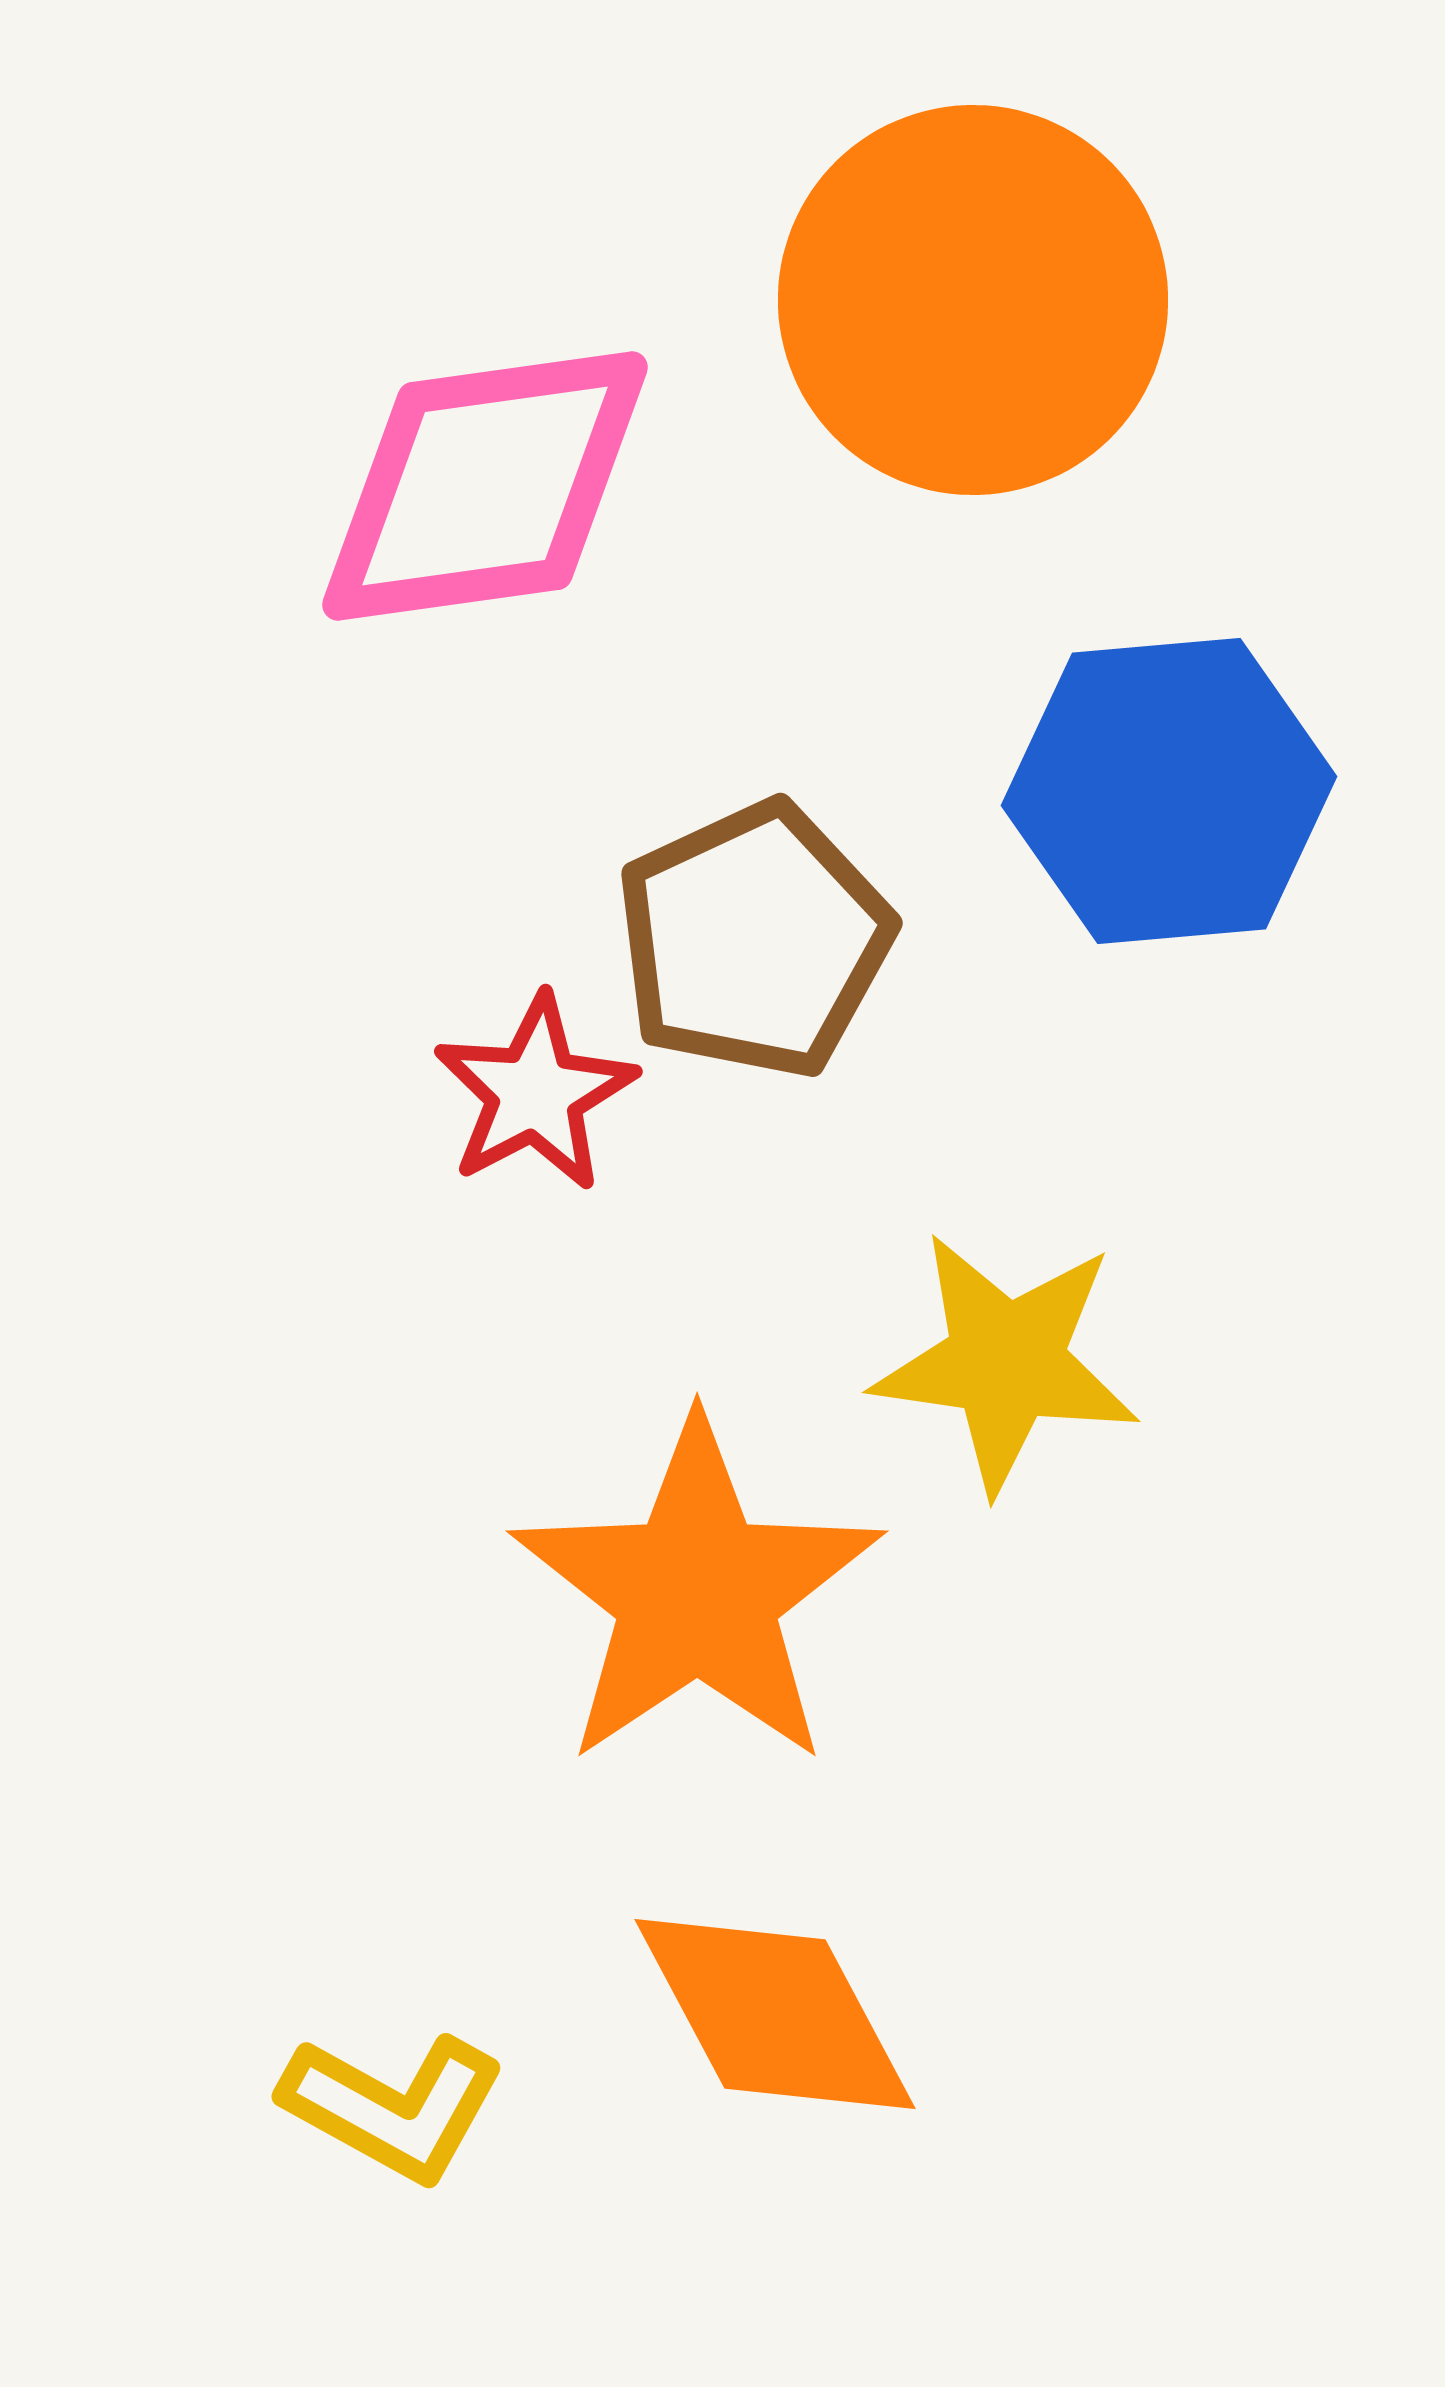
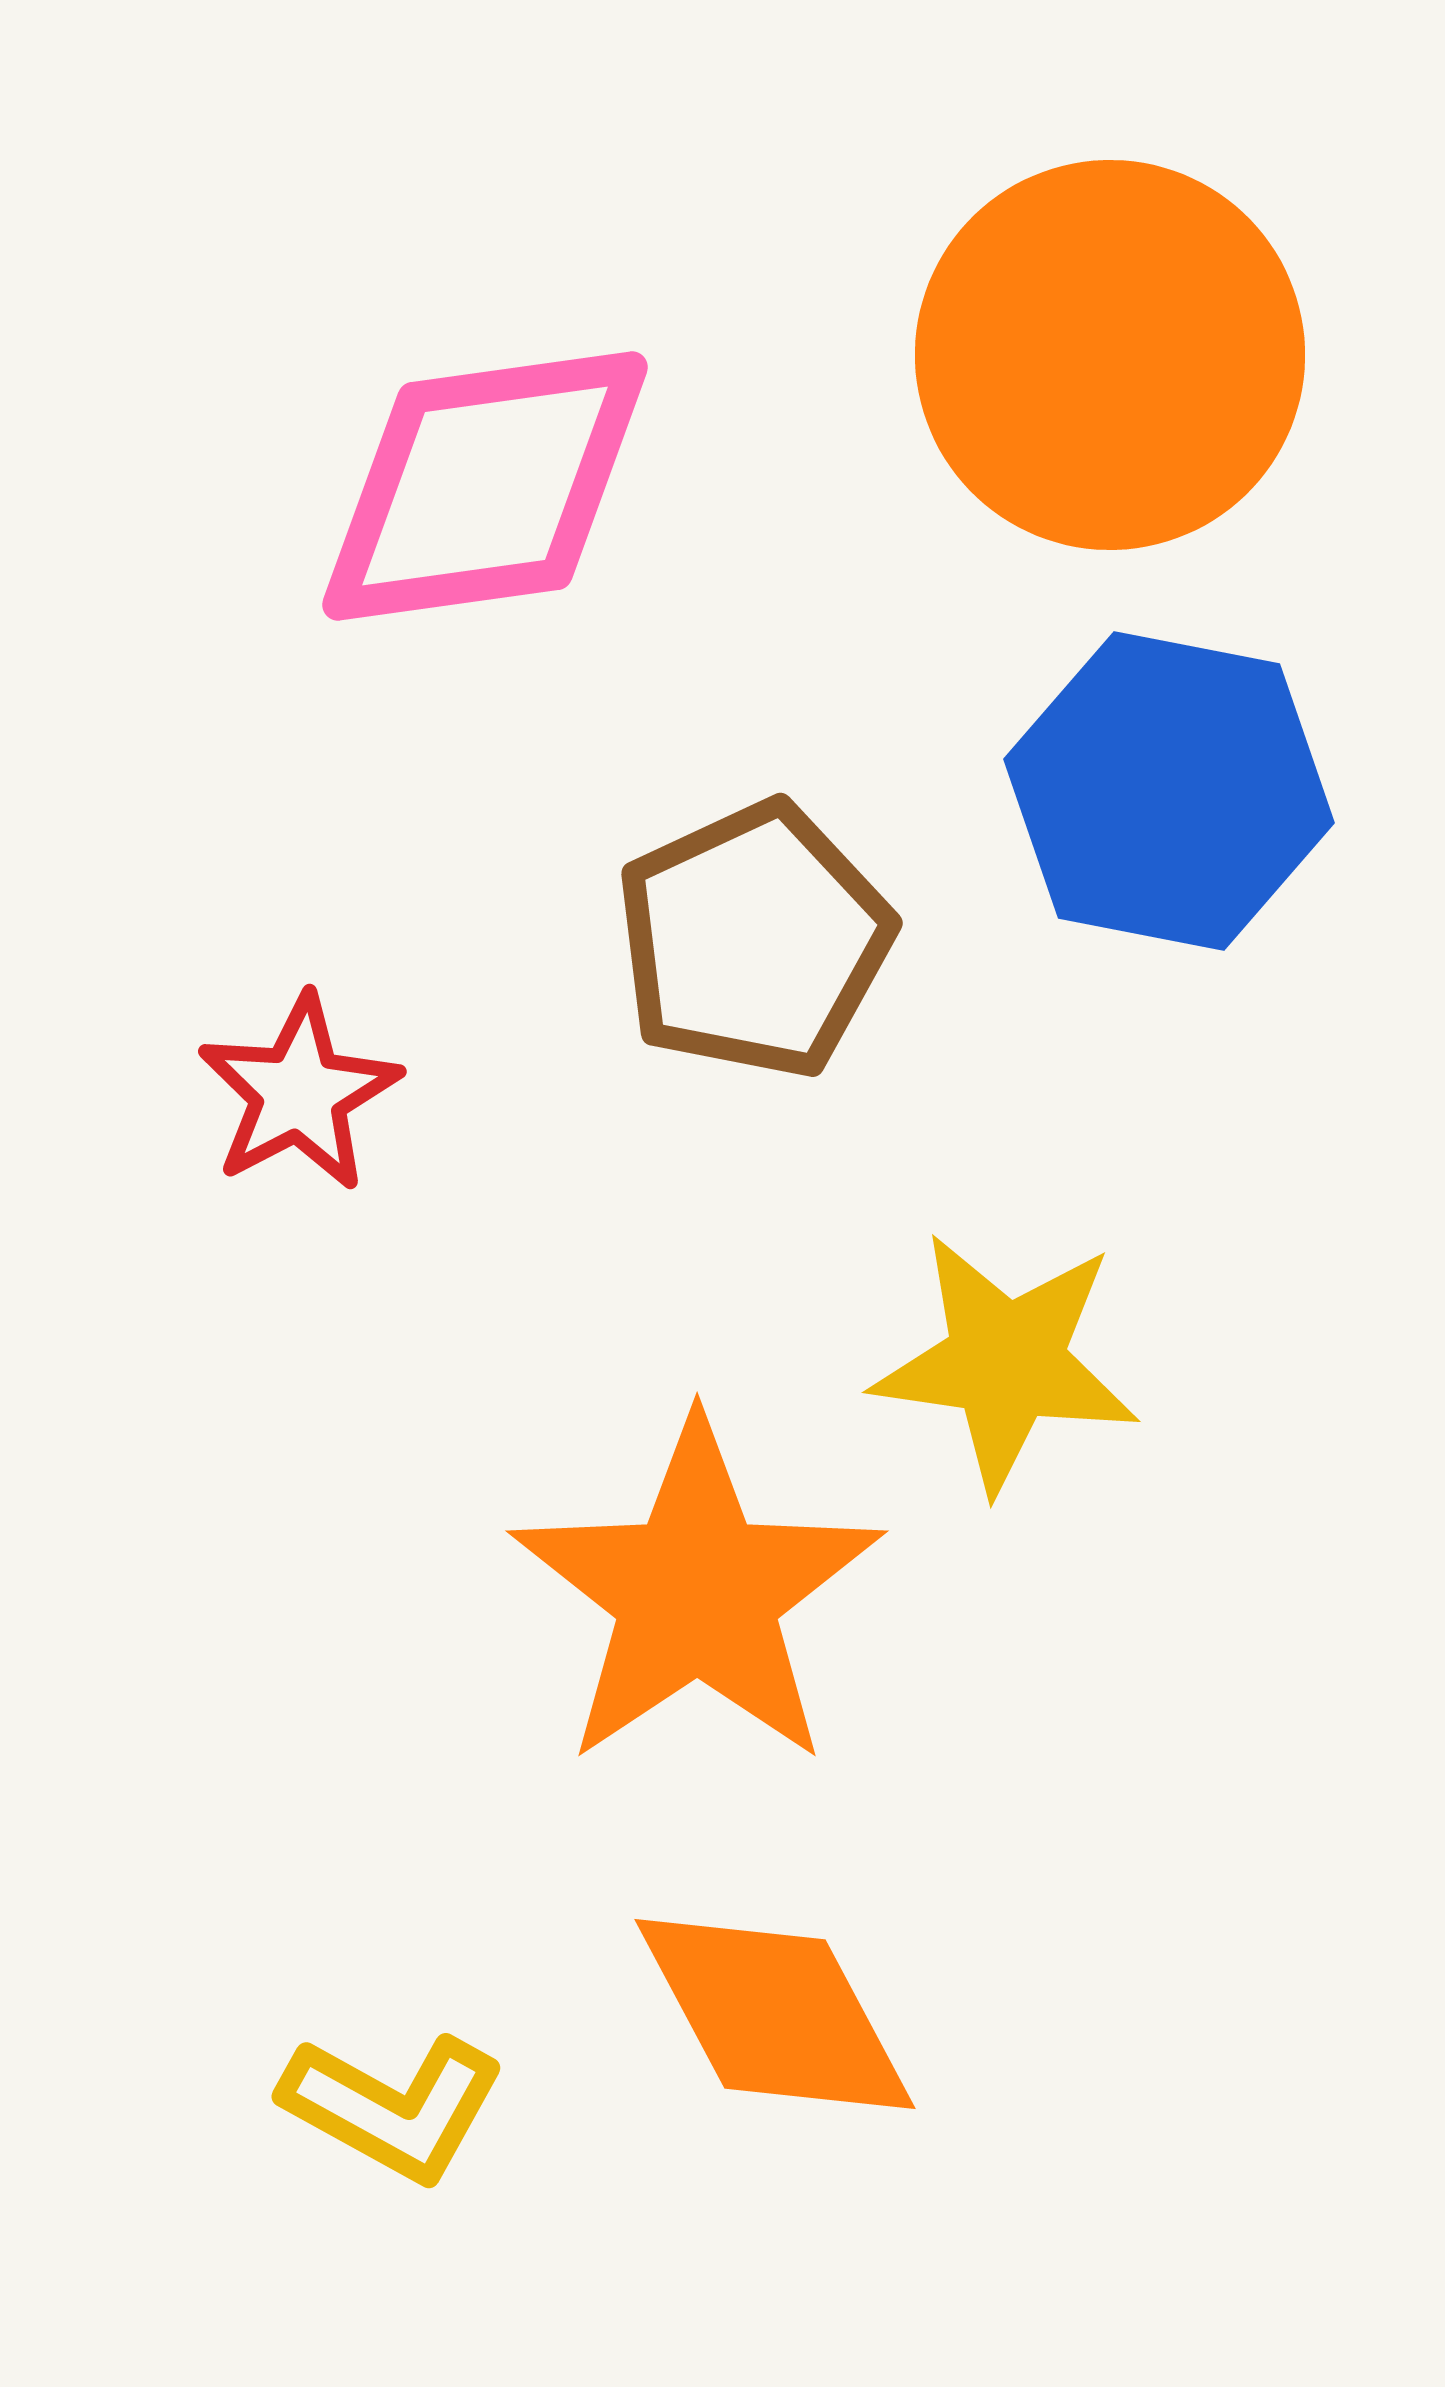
orange circle: moved 137 px right, 55 px down
blue hexagon: rotated 16 degrees clockwise
red star: moved 236 px left
